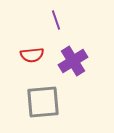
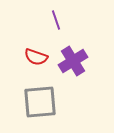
red semicircle: moved 4 px right, 2 px down; rotated 25 degrees clockwise
gray square: moved 3 px left
